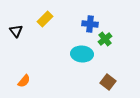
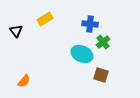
yellow rectangle: rotated 14 degrees clockwise
green cross: moved 2 px left, 3 px down
cyan ellipse: rotated 20 degrees clockwise
brown square: moved 7 px left, 7 px up; rotated 21 degrees counterclockwise
